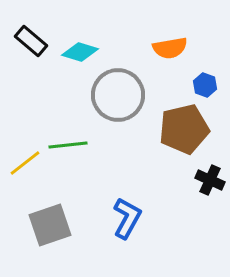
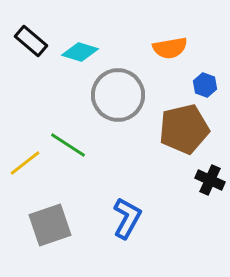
green line: rotated 39 degrees clockwise
